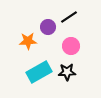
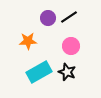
purple circle: moved 9 px up
black star: rotated 24 degrees clockwise
